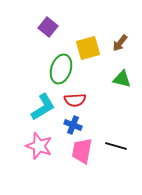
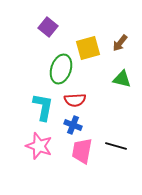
cyan L-shape: rotated 48 degrees counterclockwise
